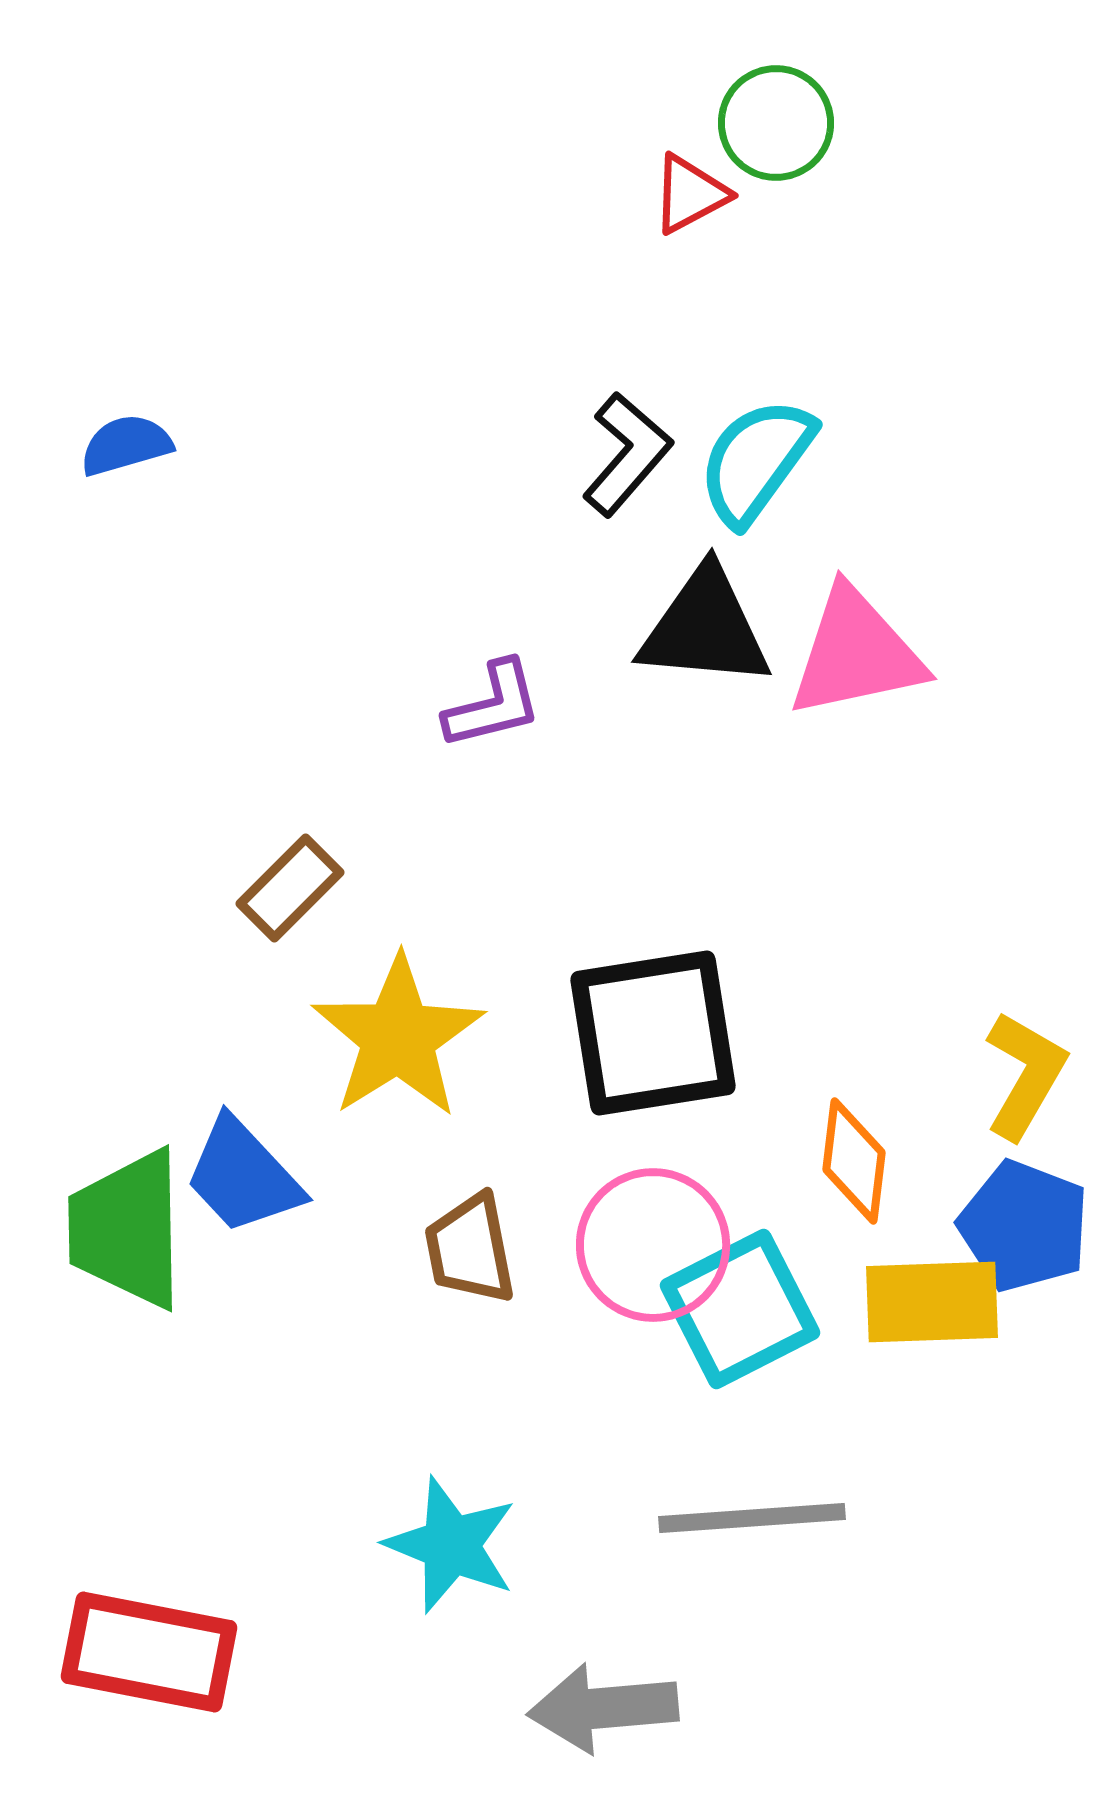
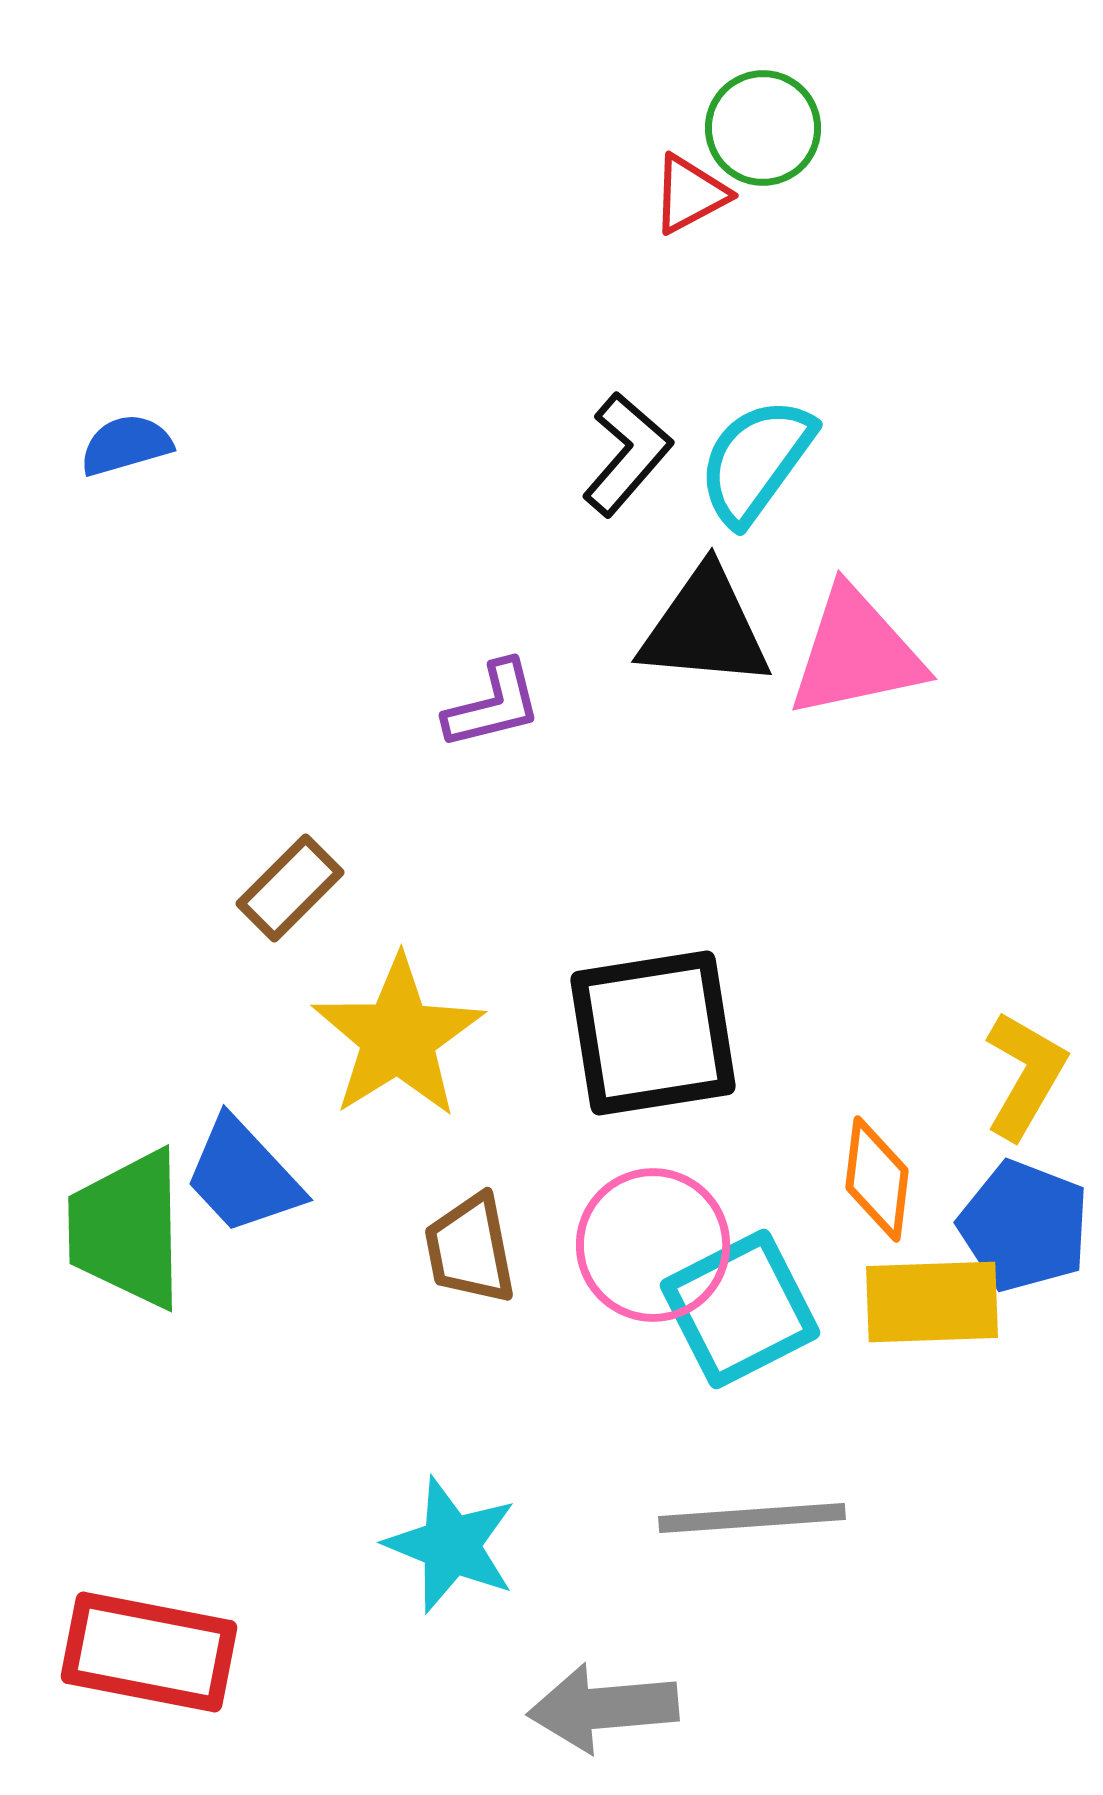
green circle: moved 13 px left, 5 px down
orange diamond: moved 23 px right, 18 px down
